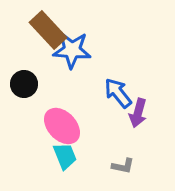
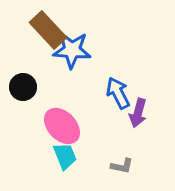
black circle: moved 1 px left, 3 px down
blue arrow: rotated 12 degrees clockwise
gray L-shape: moved 1 px left
